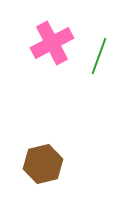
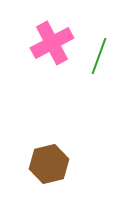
brown hexagon: moved 6 px right
